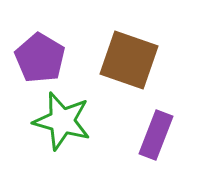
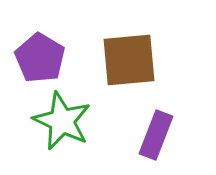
brown square: rotated 24 degrees counterclockwise
green star: rotated 10 degrees clockwise
